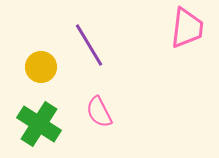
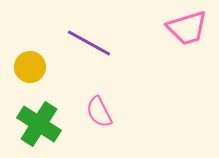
pink trapezoid: rotated 66 degrees clockwise
purple line: moved 2 px up; rotated 30 degrees counterclockwise
yellow circle: moved 11 px left
